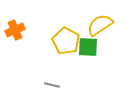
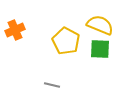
yellow semicircle: rotated 56 degrees clockwise
green square: moved 12 px right, 2 px down
